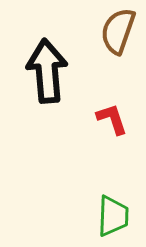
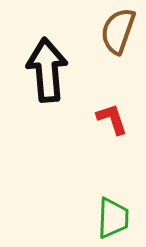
black arrow: moved 1 px up
green trapezoid: moved 2 px down
